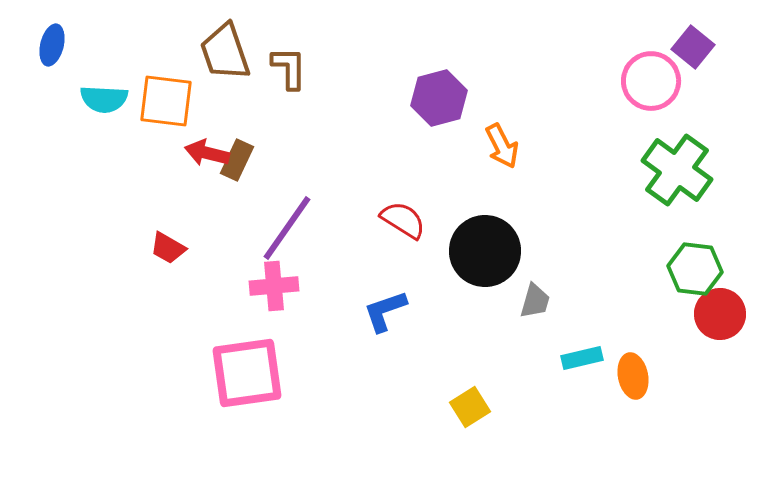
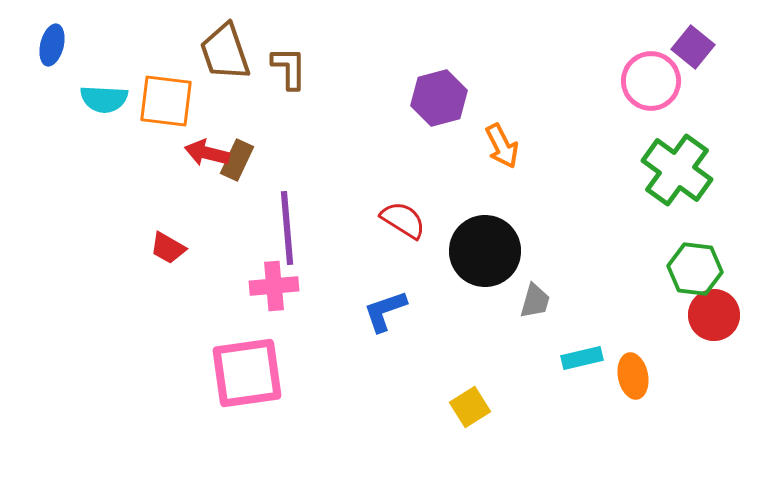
purple line: rotated 40 degrees counterclockwise
red circle: moved 6 px left, 1 px down
